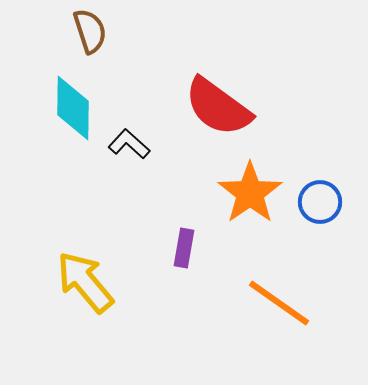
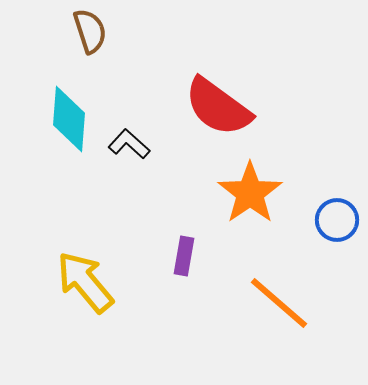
cyan diamond: moved 4 px left, 11 px down; rotated 4 degrees clockwise
blue circle: moved 17 px right, 18 px down
purple rectangle: moved 8 px down
orange line: rotated 6 degrees clockwise
